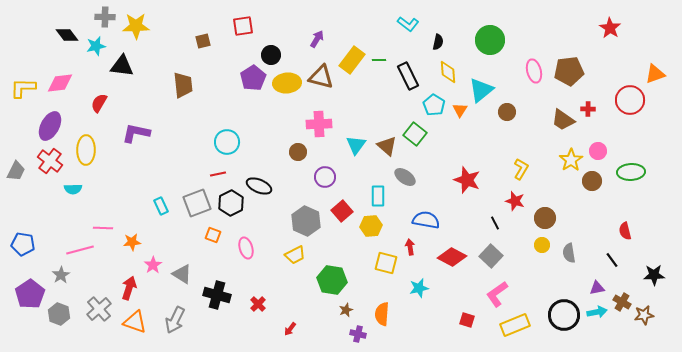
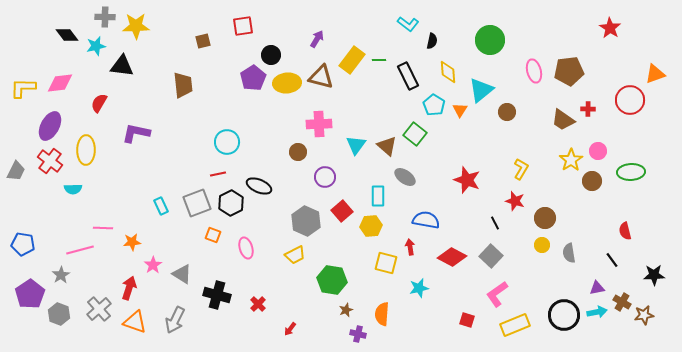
black semicircle at (438, 42): moved 6 px left, 1 px up
